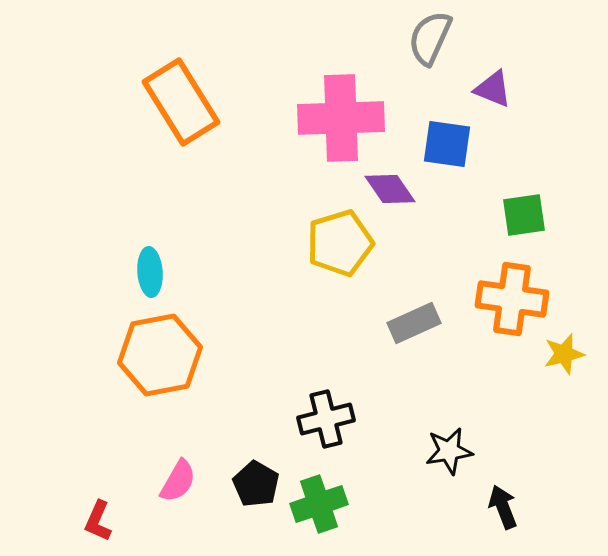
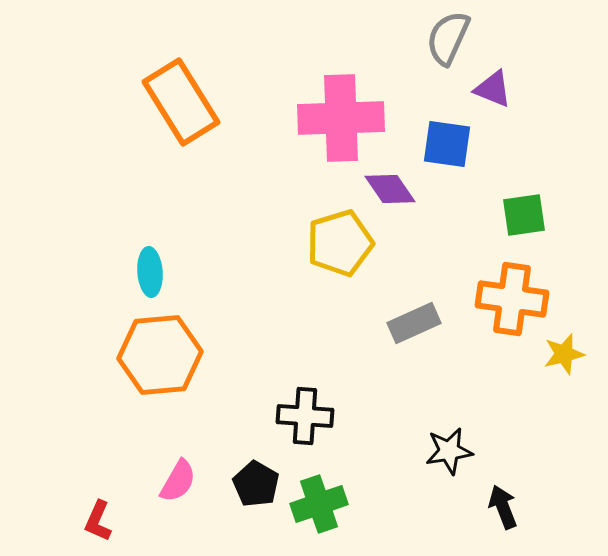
gray semicircle: moved 18 px right
orange hexagon: rotated 6 degrees clockwise
black cross: moved 21 px left, 3 px up; rotated 18 degrees clockwise
